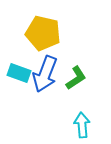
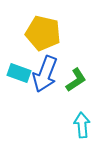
green L-shape: moved 2 px down
